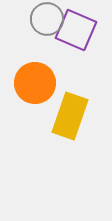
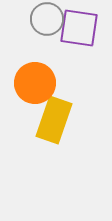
purple square: moved 3 px right, 2 px up; rotated 15 degrees counterclockwise
yellow rectangle: moved 16 px left, 4 px down
